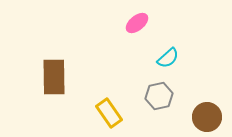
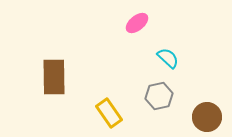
cyan semicircle: rotated 95 degrees counterclockwise
